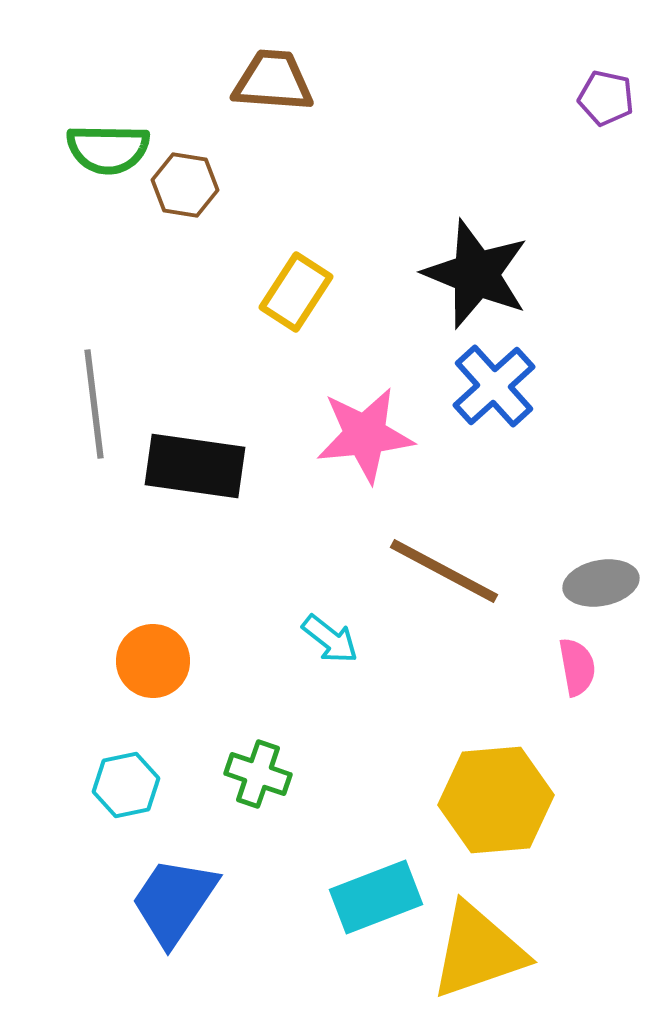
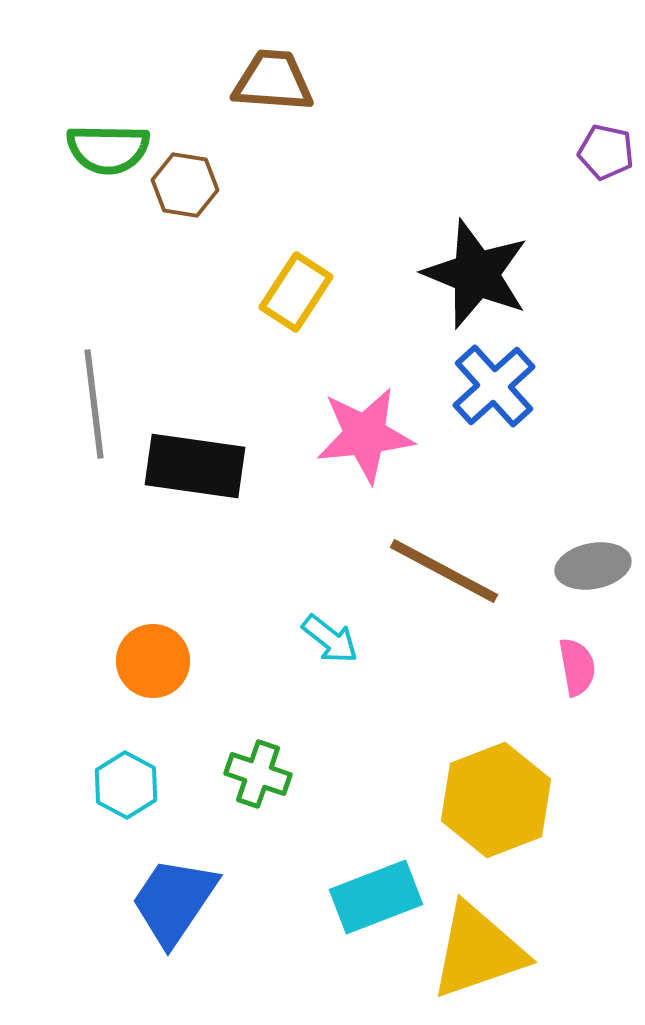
purple pentagon: moved 54 px down
gray ellipse: moved 8 px left, 17 px up
cyan hexagon: rotated 20 degrees counterclockwise
yellow hexagon: rotated 16 degrees counterclockwise
